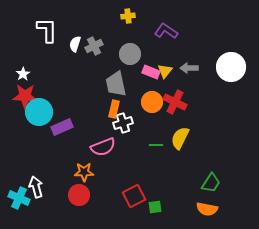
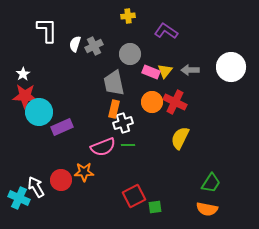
gray arrow: moved 1 px right, 2 px down
gray trapezoid: moved 2 px left, 1 px up
green line: moved 28 px left
white arrow: rotated 15 degrees counterclockwise
red circle: moved 18 px left, 15 px up
